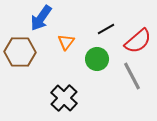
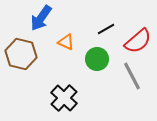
orange triangle: rotated 42 degrees counterclockwise
brown hexagon: moved 1 px right, 2 px down; rotated 12 degrees clockwise
